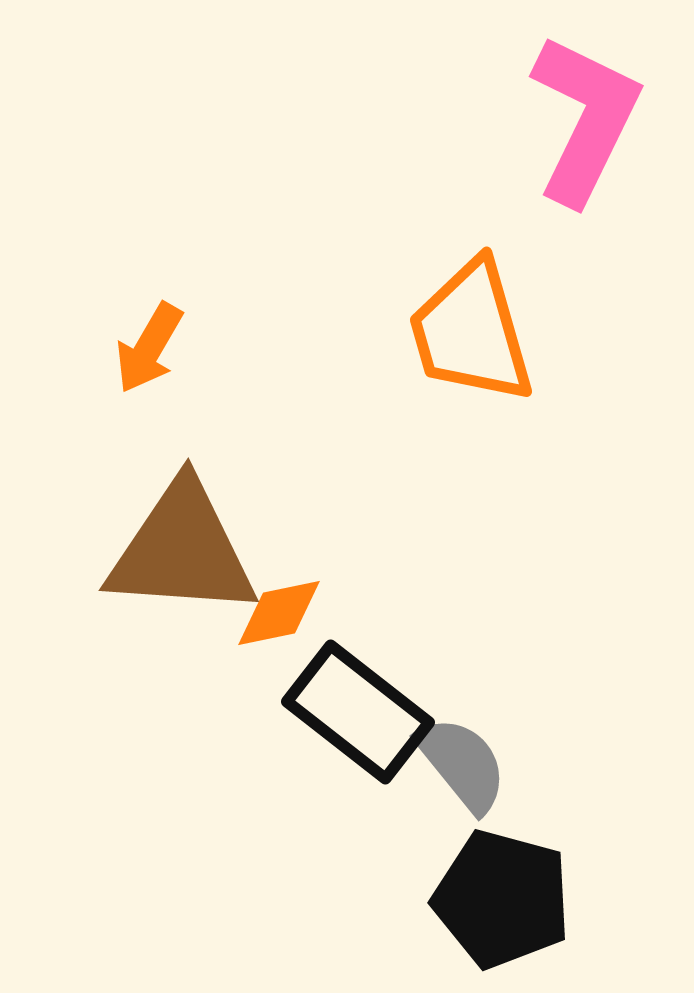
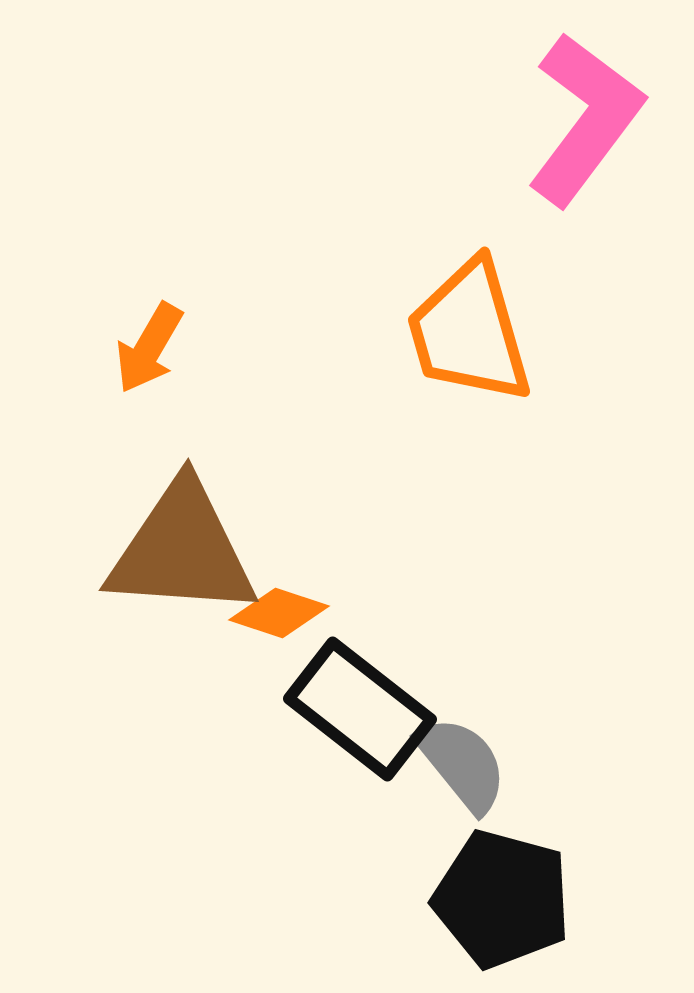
pink L-shape: rotated 11 degrees clockwise
orange trapezoid: moved 2 px left
orange diamond: rotated 30 degrees clockwise
black rectangle: moved 2 px right, 3 px up
